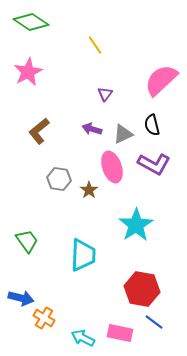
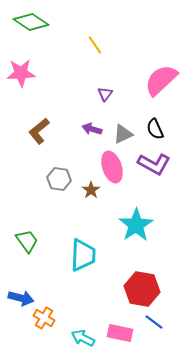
pink star: moved 7 px left, 1 px down; rotated 24 degrees clockwise
black semicircle: moved 3 px right, 4 px down; rotated 10 degrees counterclockwise
brown star: moved 2 px right
